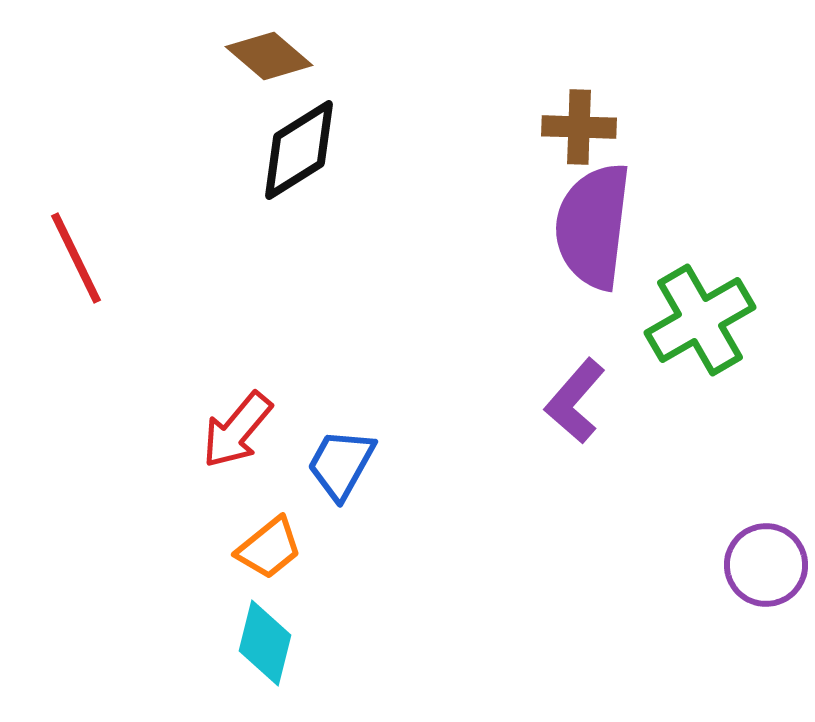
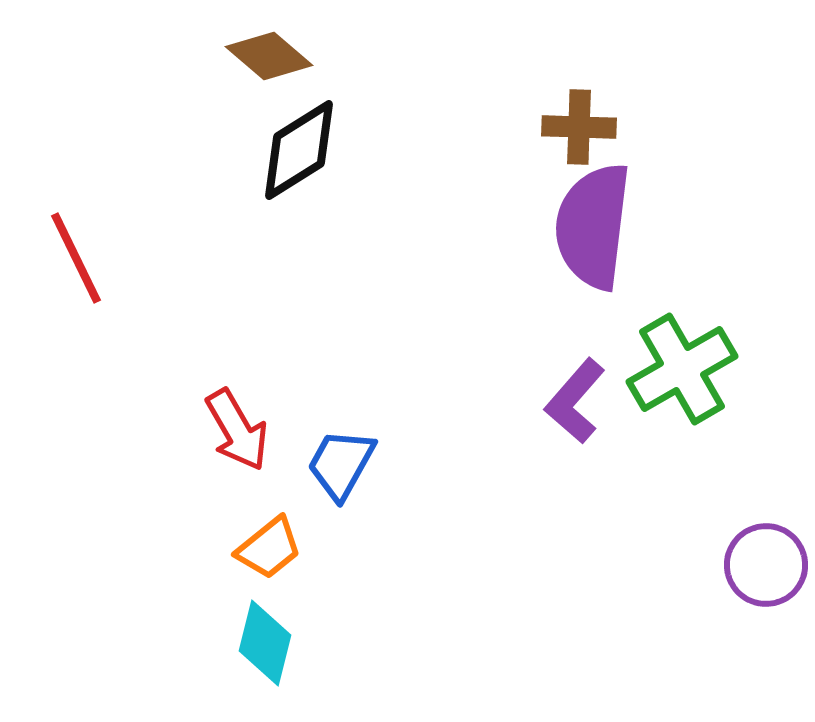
green cross: moved 18 px left, 49 px down
red arrow: rotated 70 degrees counterclockwise
